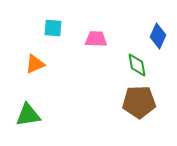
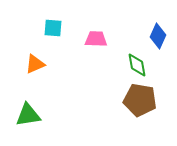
brown pentagon: moved 1 px right, 2 px up; rotated 12 degrees clockwise
